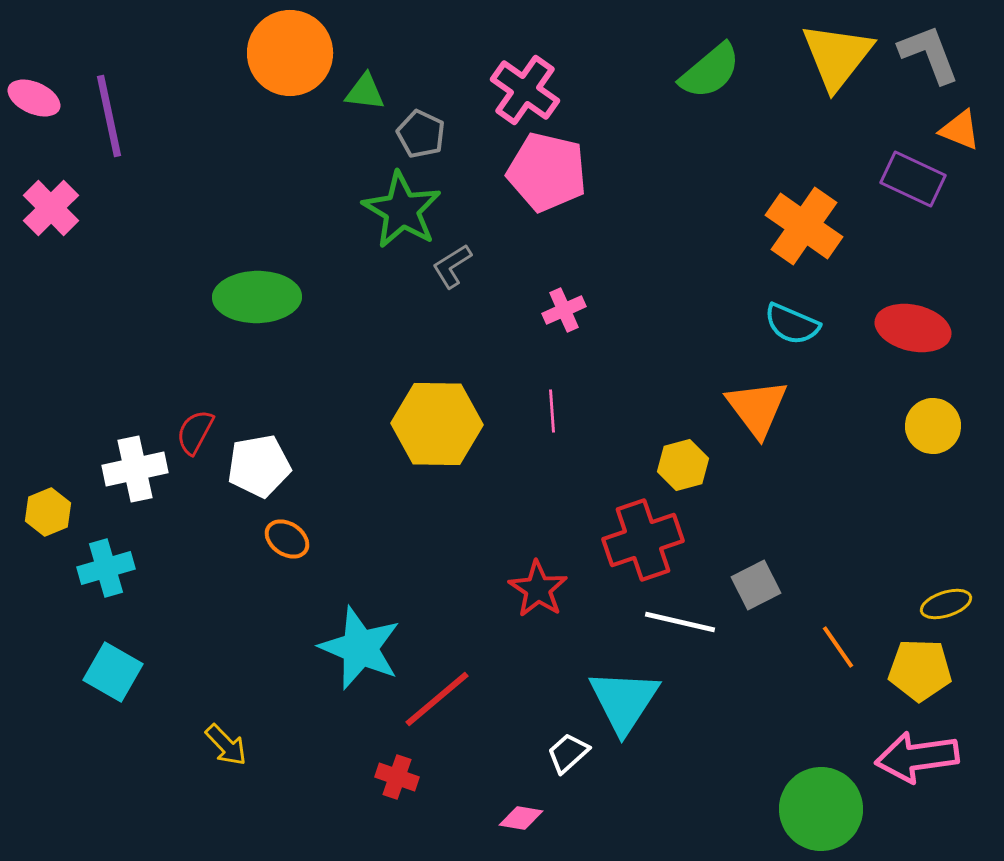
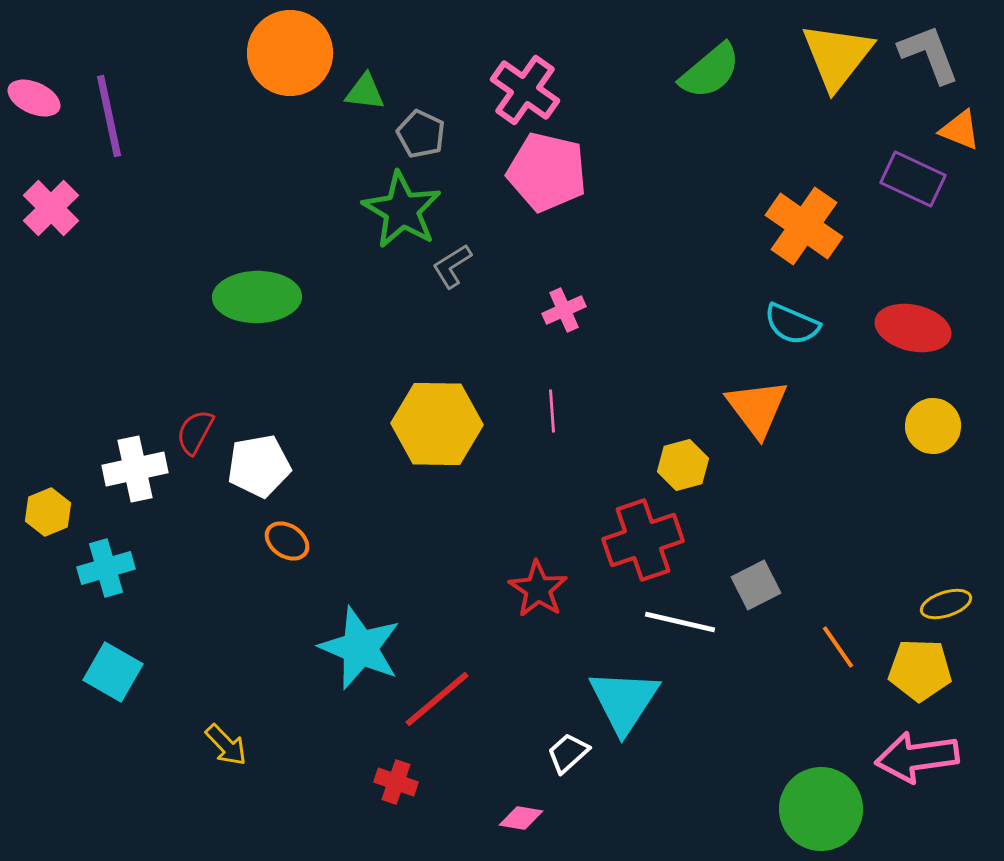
orange ellipse at (287, 539): moved 2 px down
red cross at (397, 777): moved 1 px left, 5 px down
